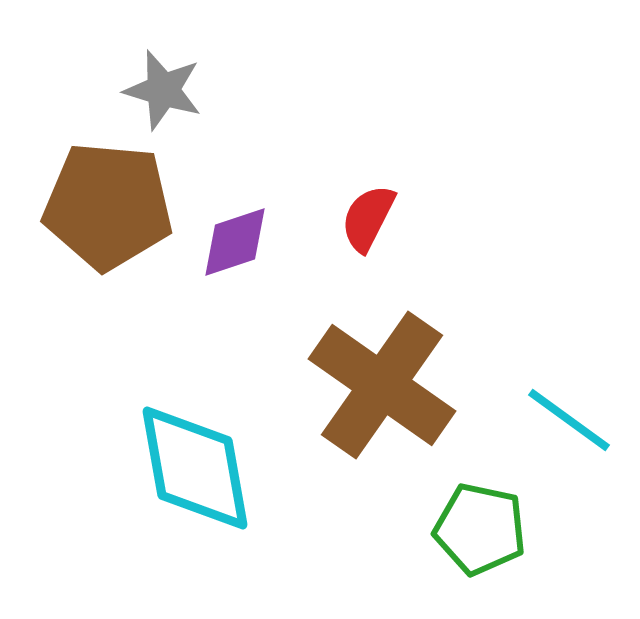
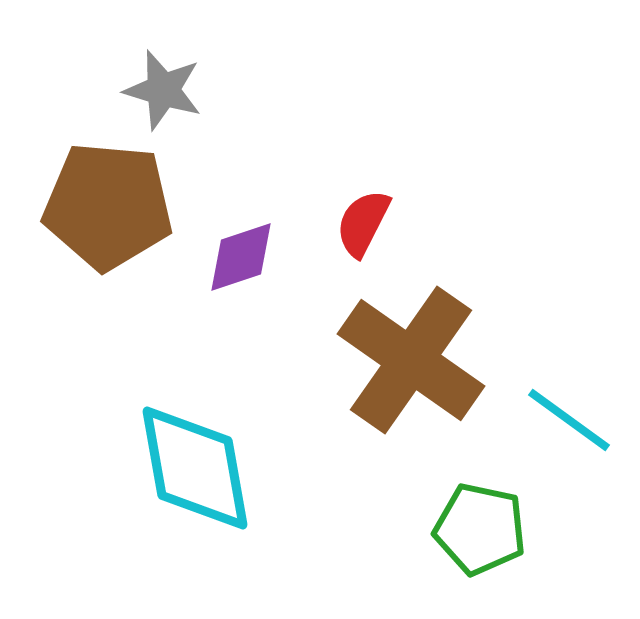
red semicircle: moved 5 px left, 5 px down
purple diamond: moved 6 px right, 15 px down
brown cross: moved 29 px right, 25 px up
